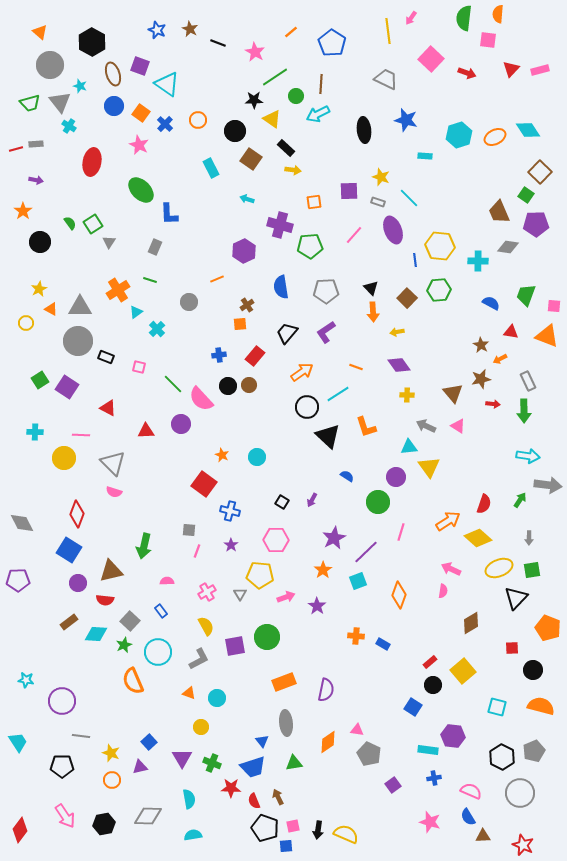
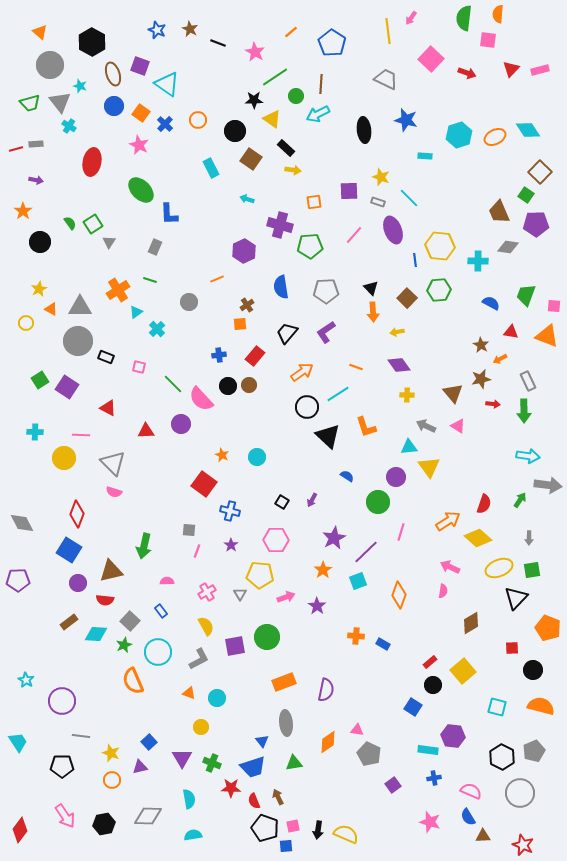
pink arrow at (451, 569): moved 1 px left, 2 px up
cyan star at (26, 680): rotated 21 degrees clockwise
